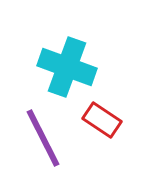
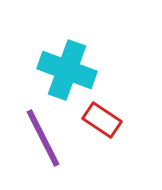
cyan cross: moved 3 px down
